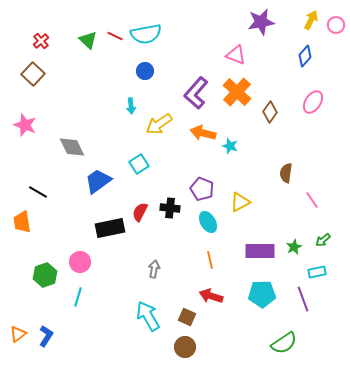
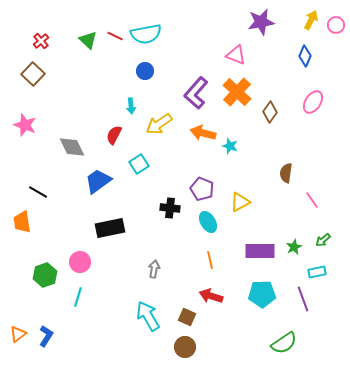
blue diamond at (305, 56): rotated 20 degrees counterclockwise
red semicircle at (140, 212): moved 26 px left, 77 px up
